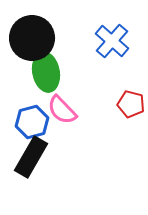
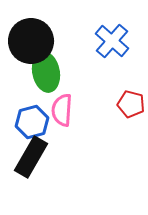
black circle: moved 1 px left, 3 px down
pink semicircle: rotated 48 degrees clockwise
